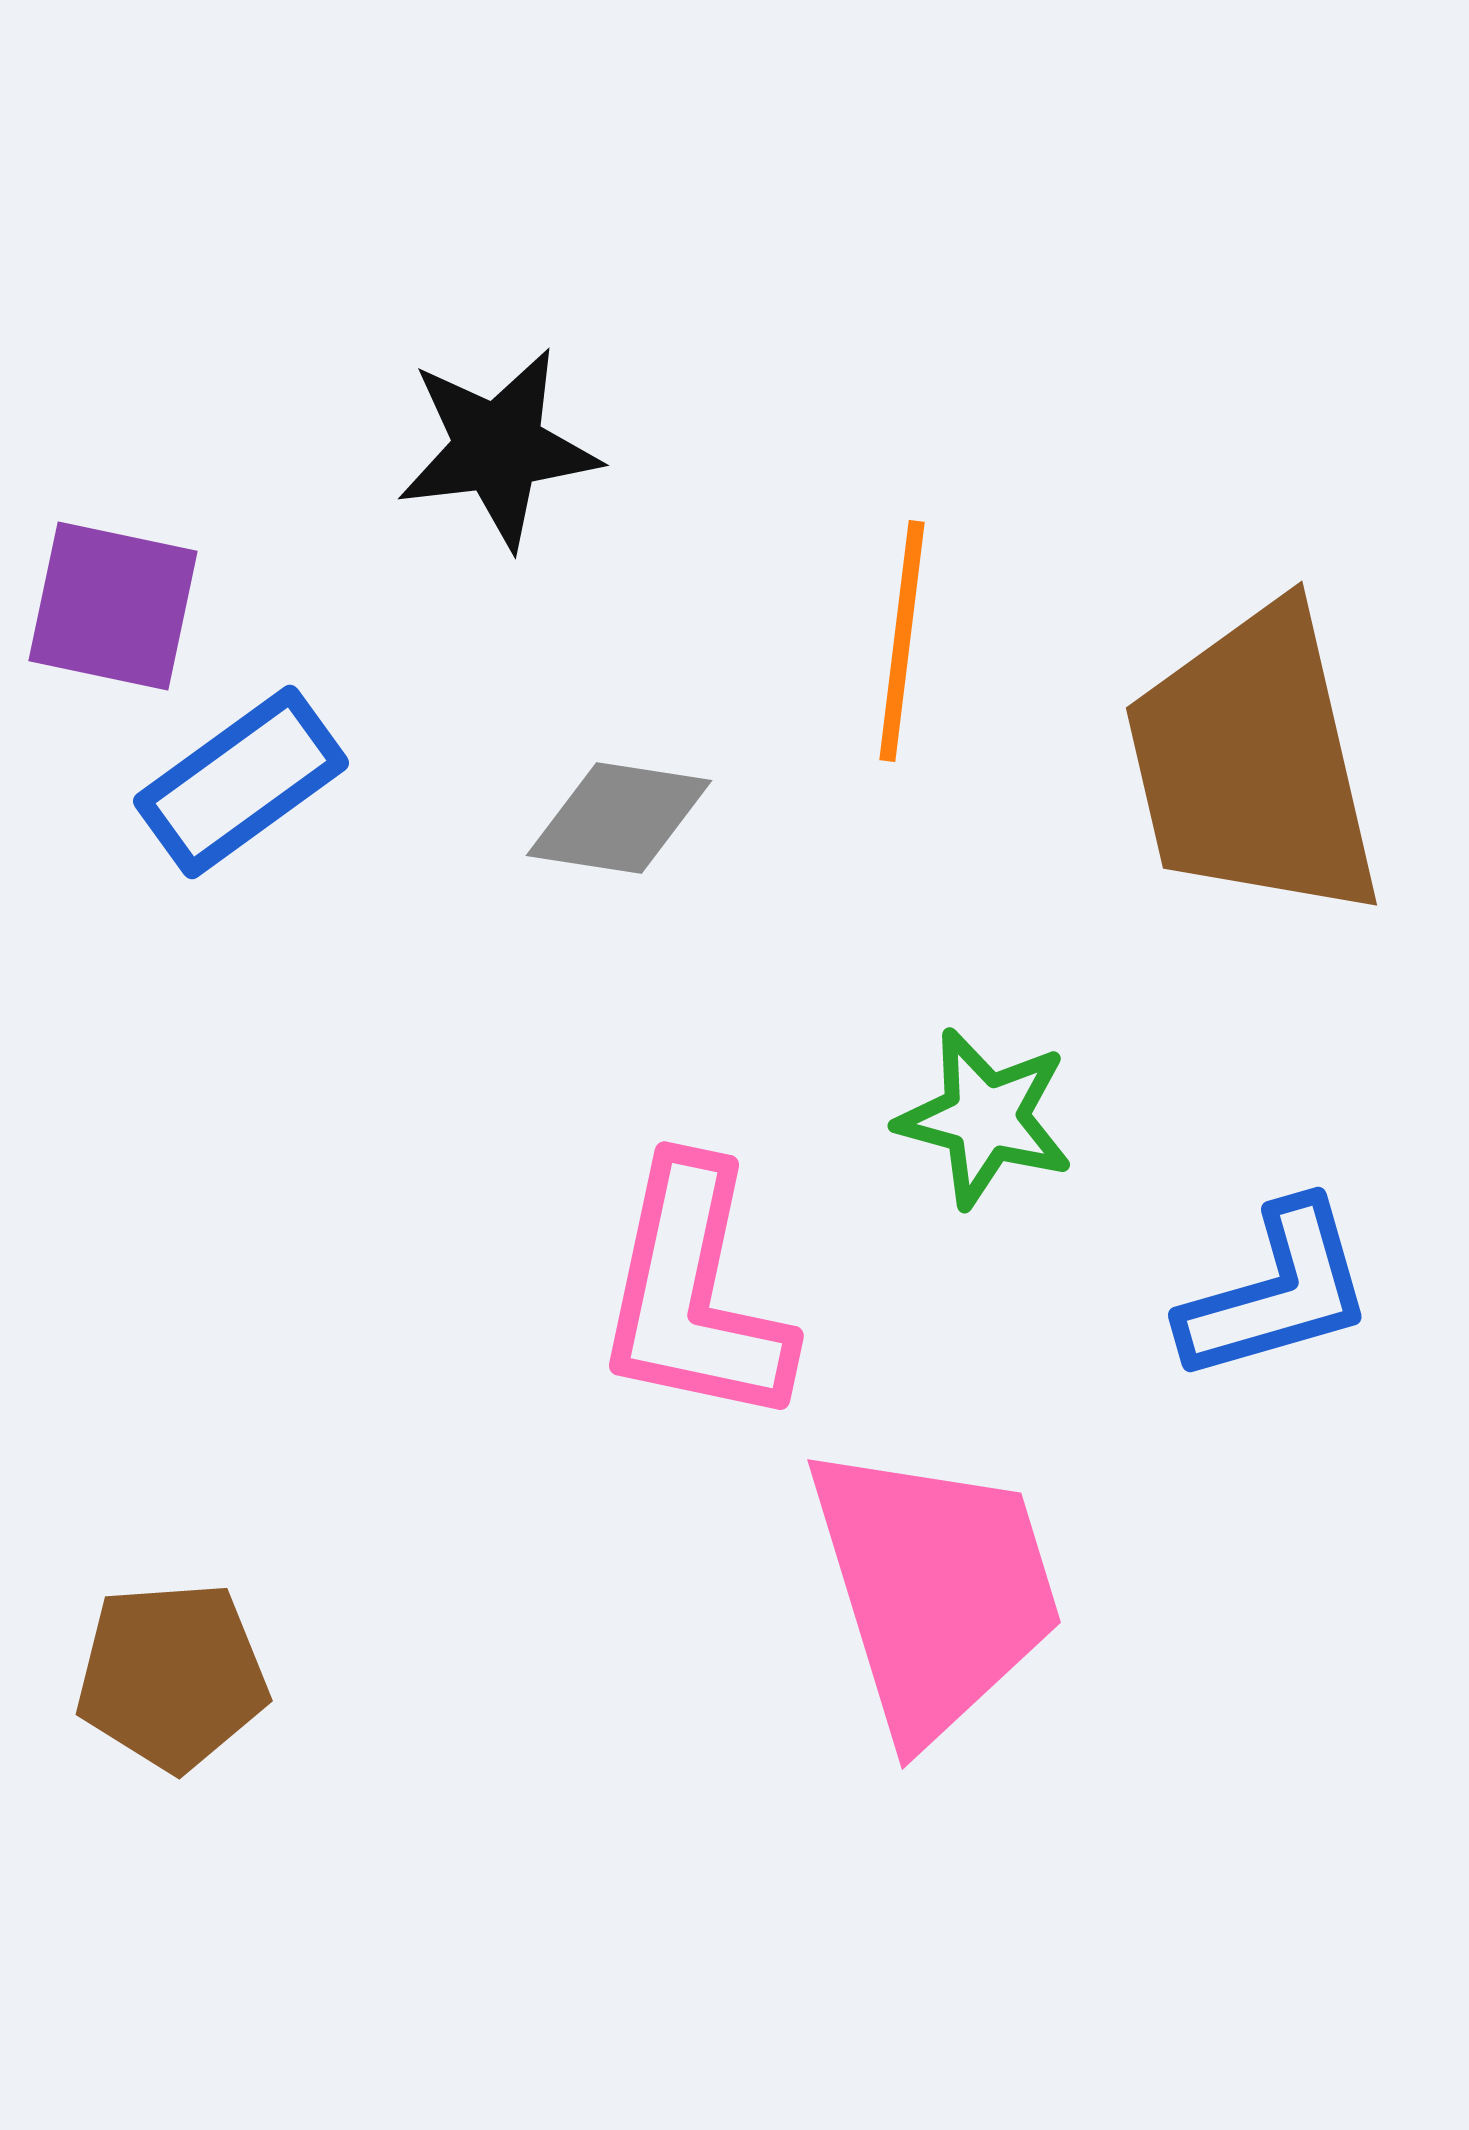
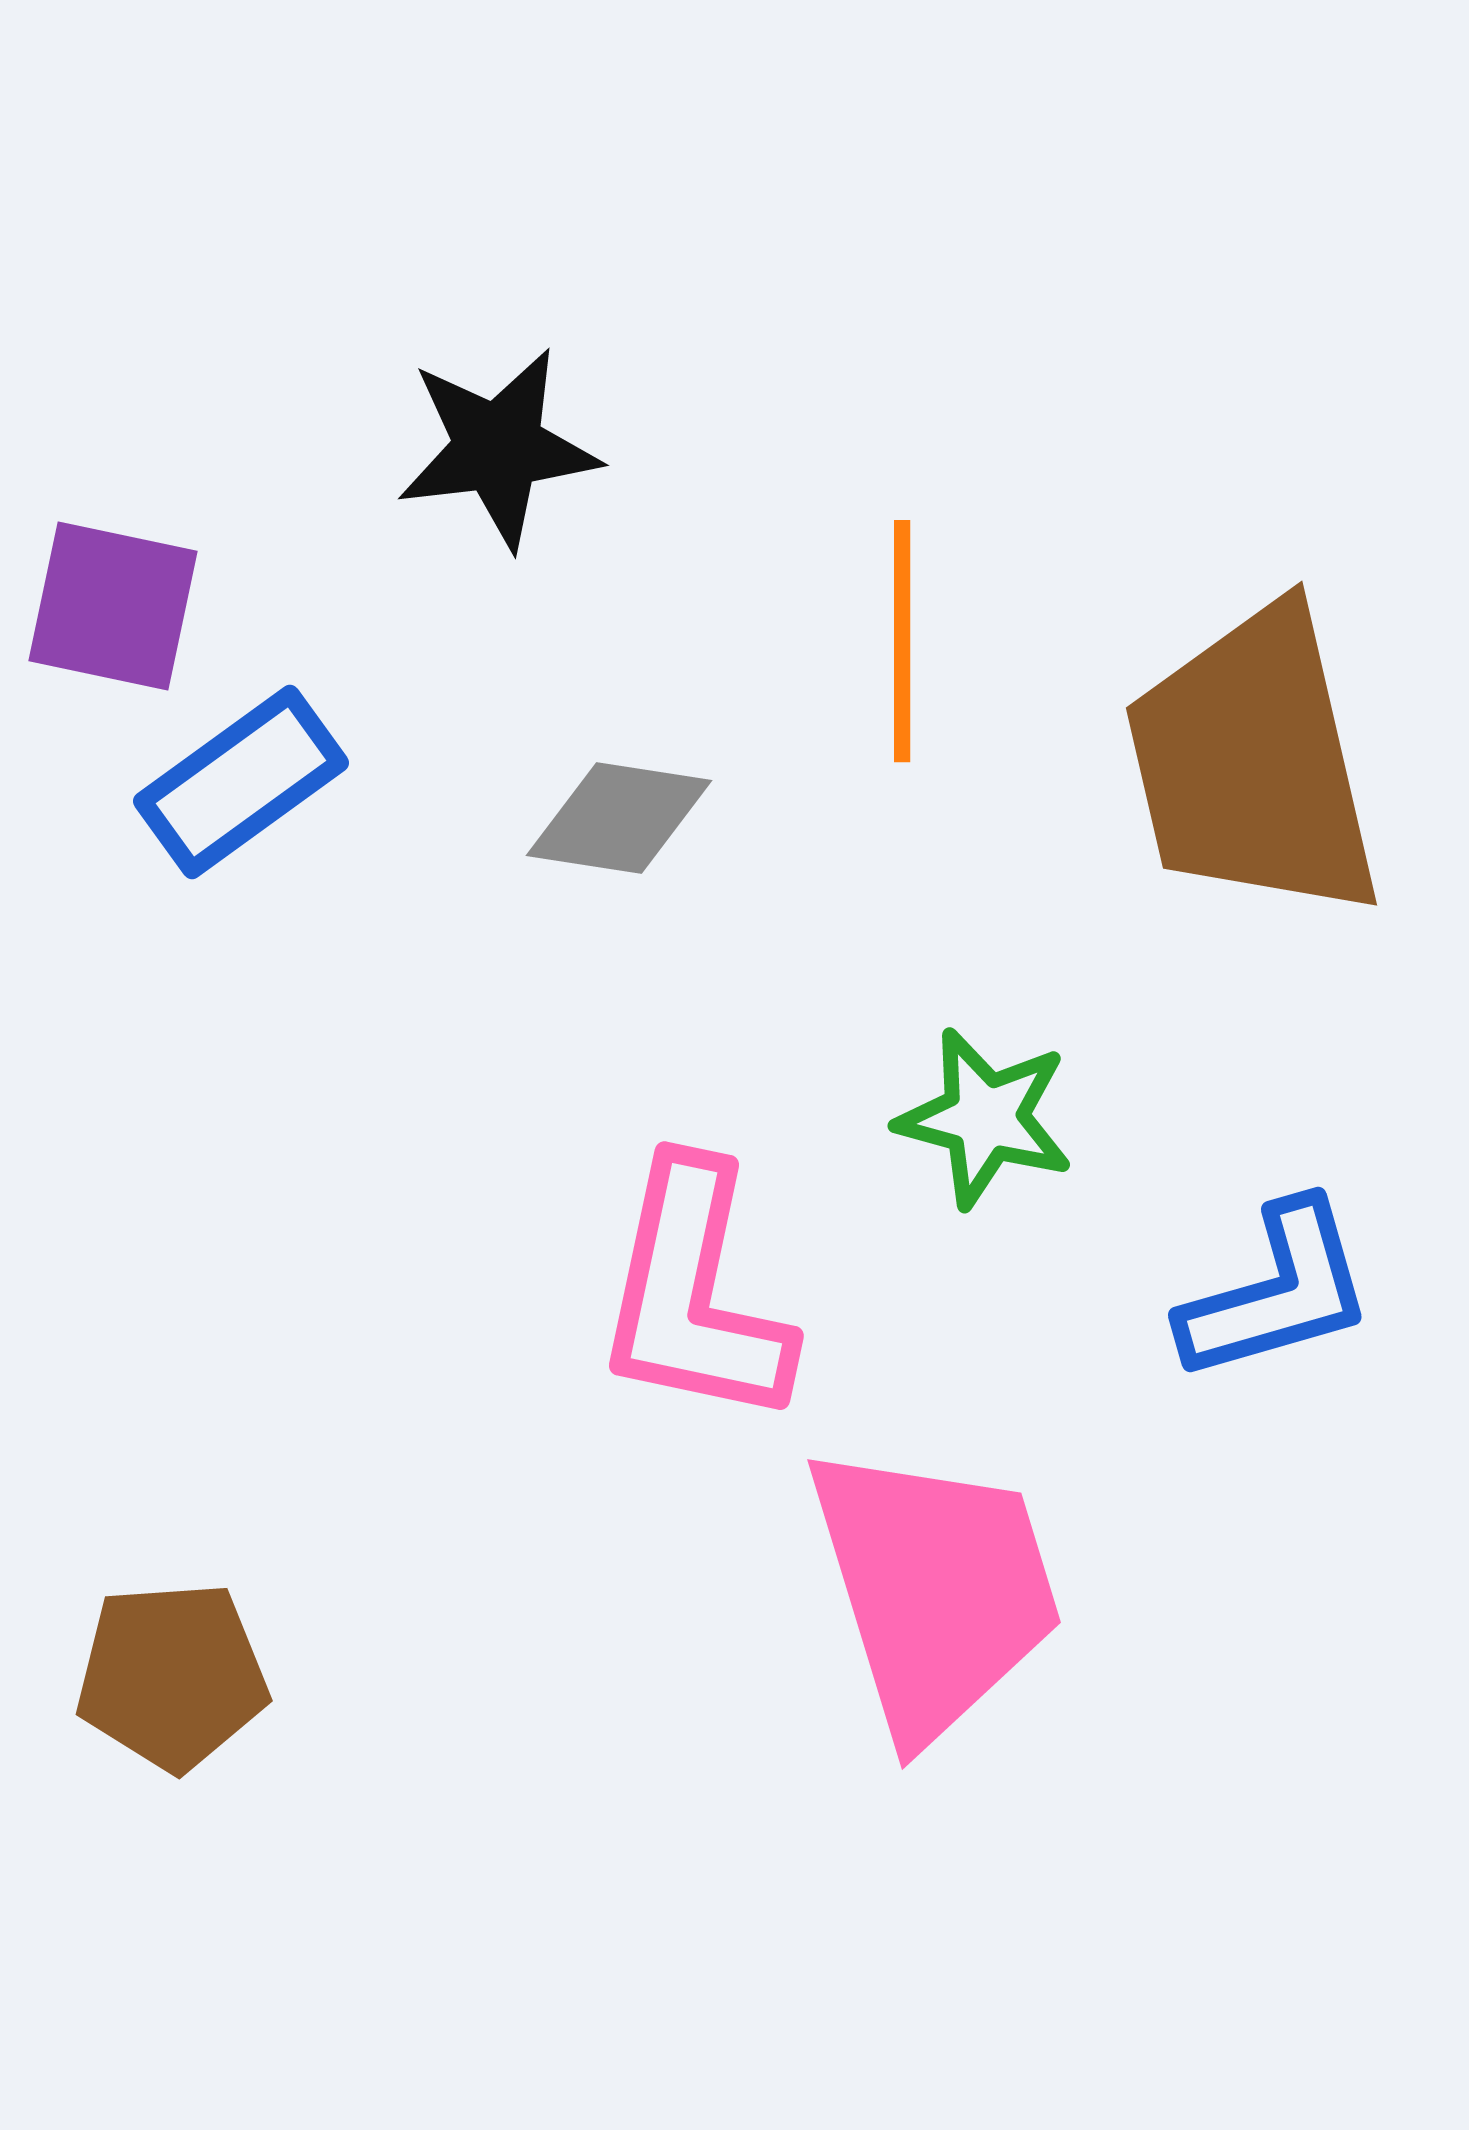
orange line: rotated 7 degrees counterclockwise
